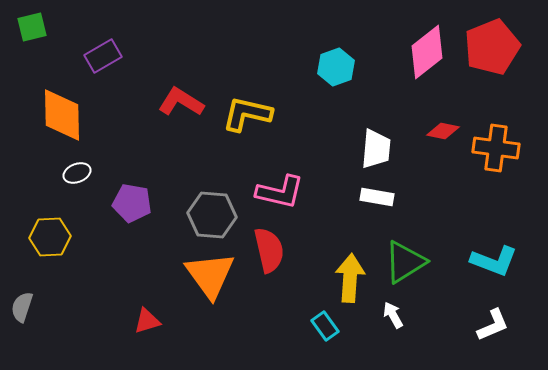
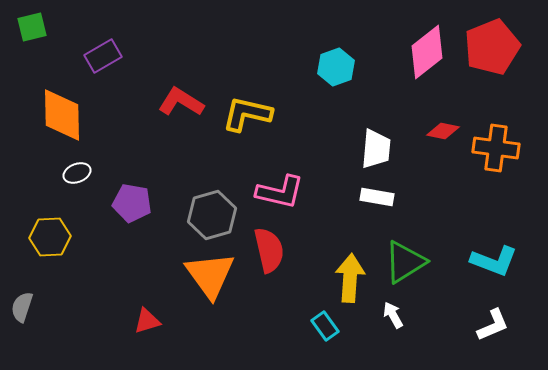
gray hexagon: rotated 21 degrees counterclockwise
